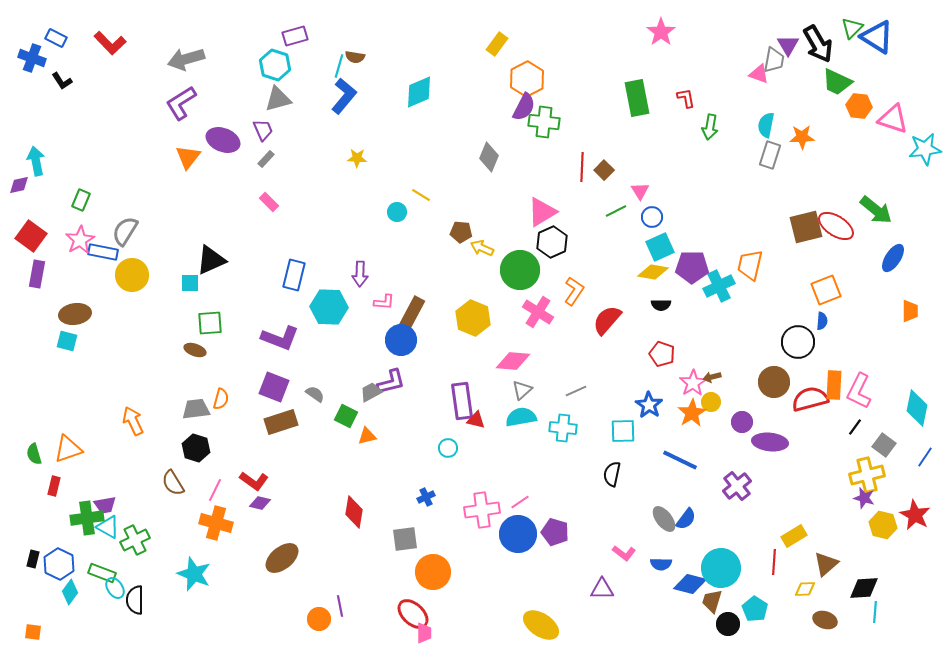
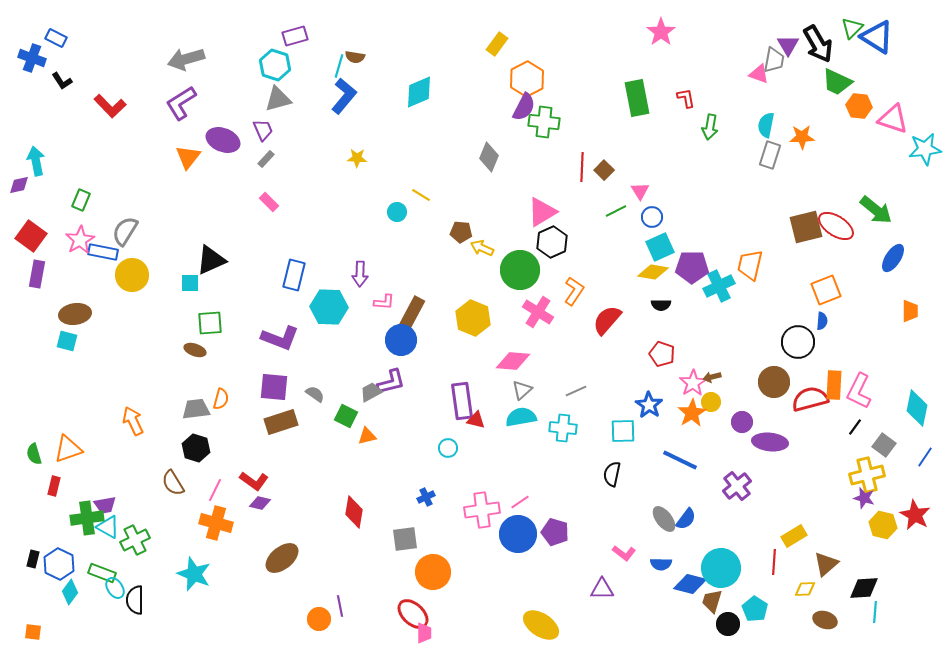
red L-shape at (110, 43): moved 63 px down
purple square at (274, 387): rotated 16 degrees counterclockwise
